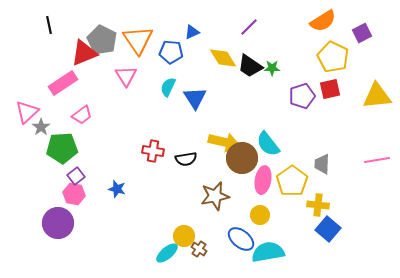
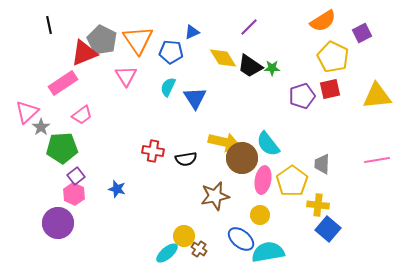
pink hexagon at (74, 194): rotated 15 degrees clockwise
